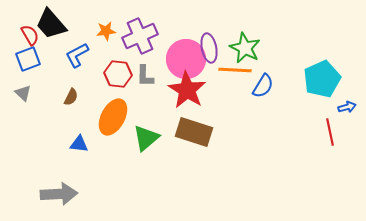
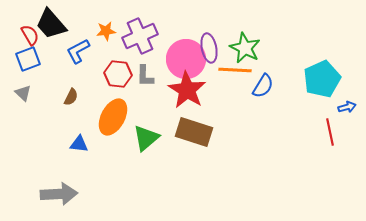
blue L-shape: moved 1 px right, 4 px up
